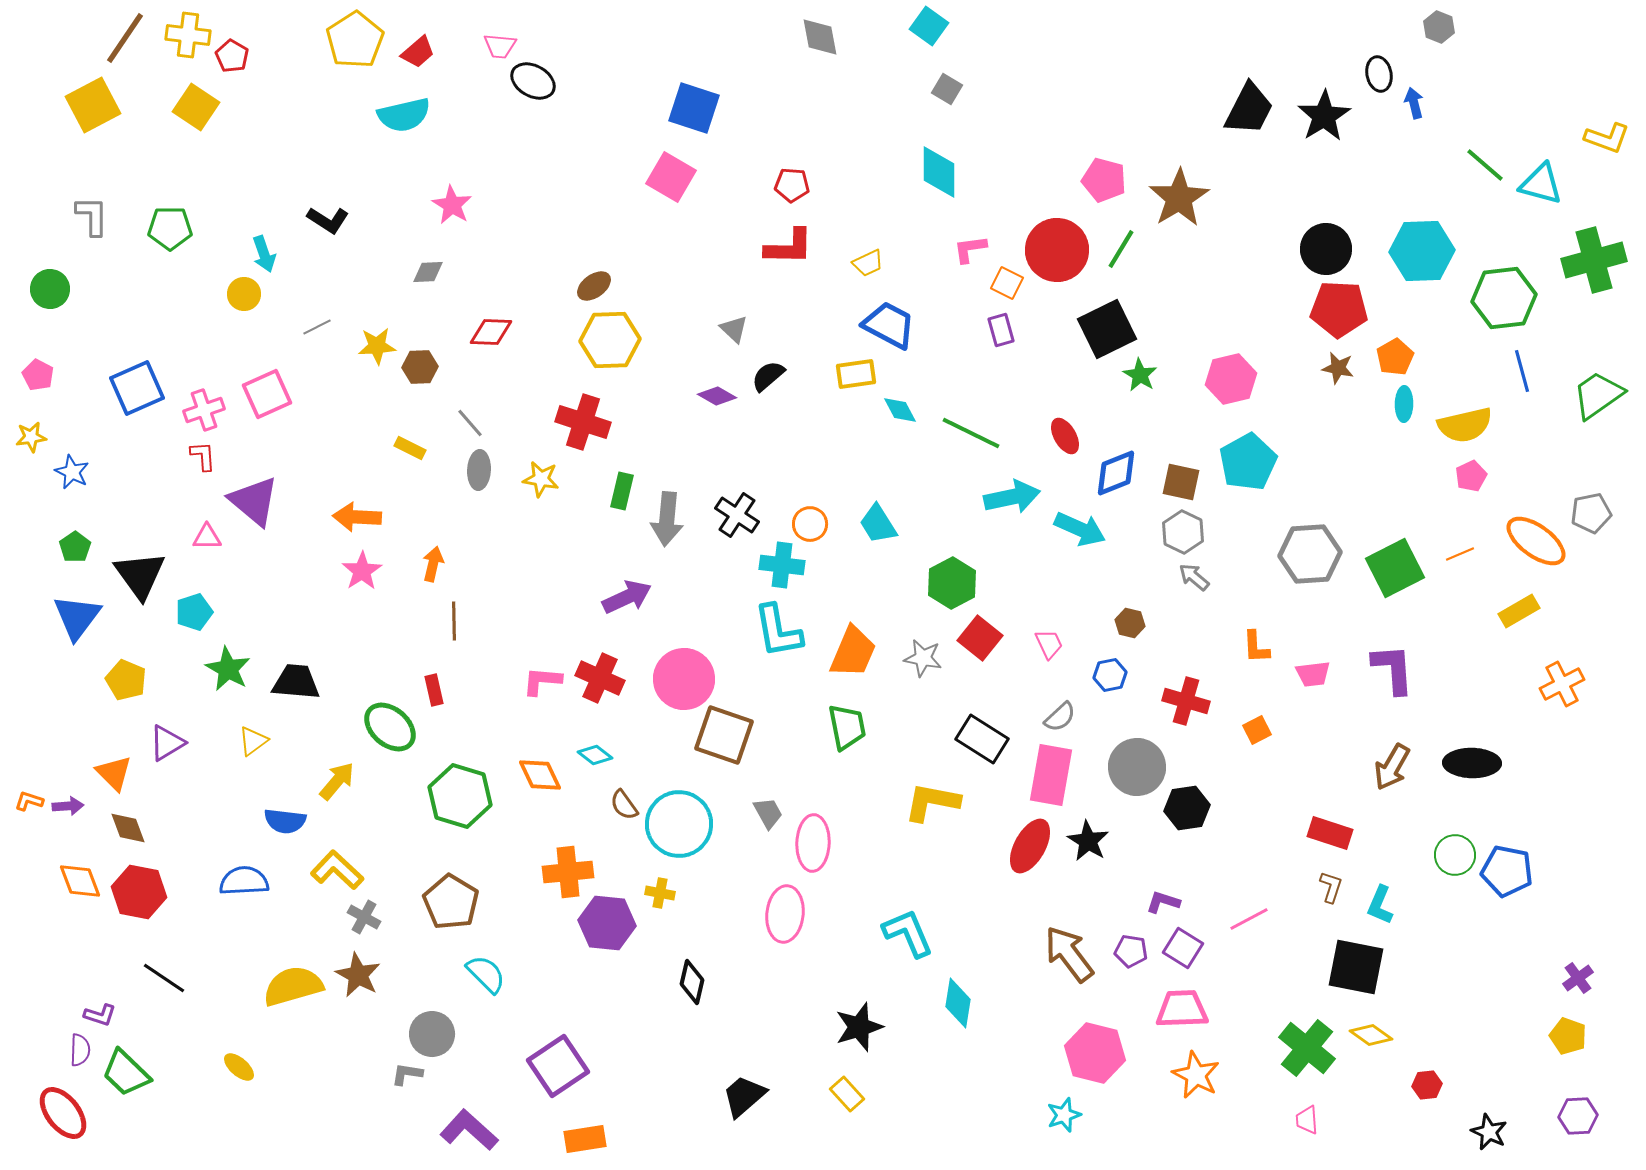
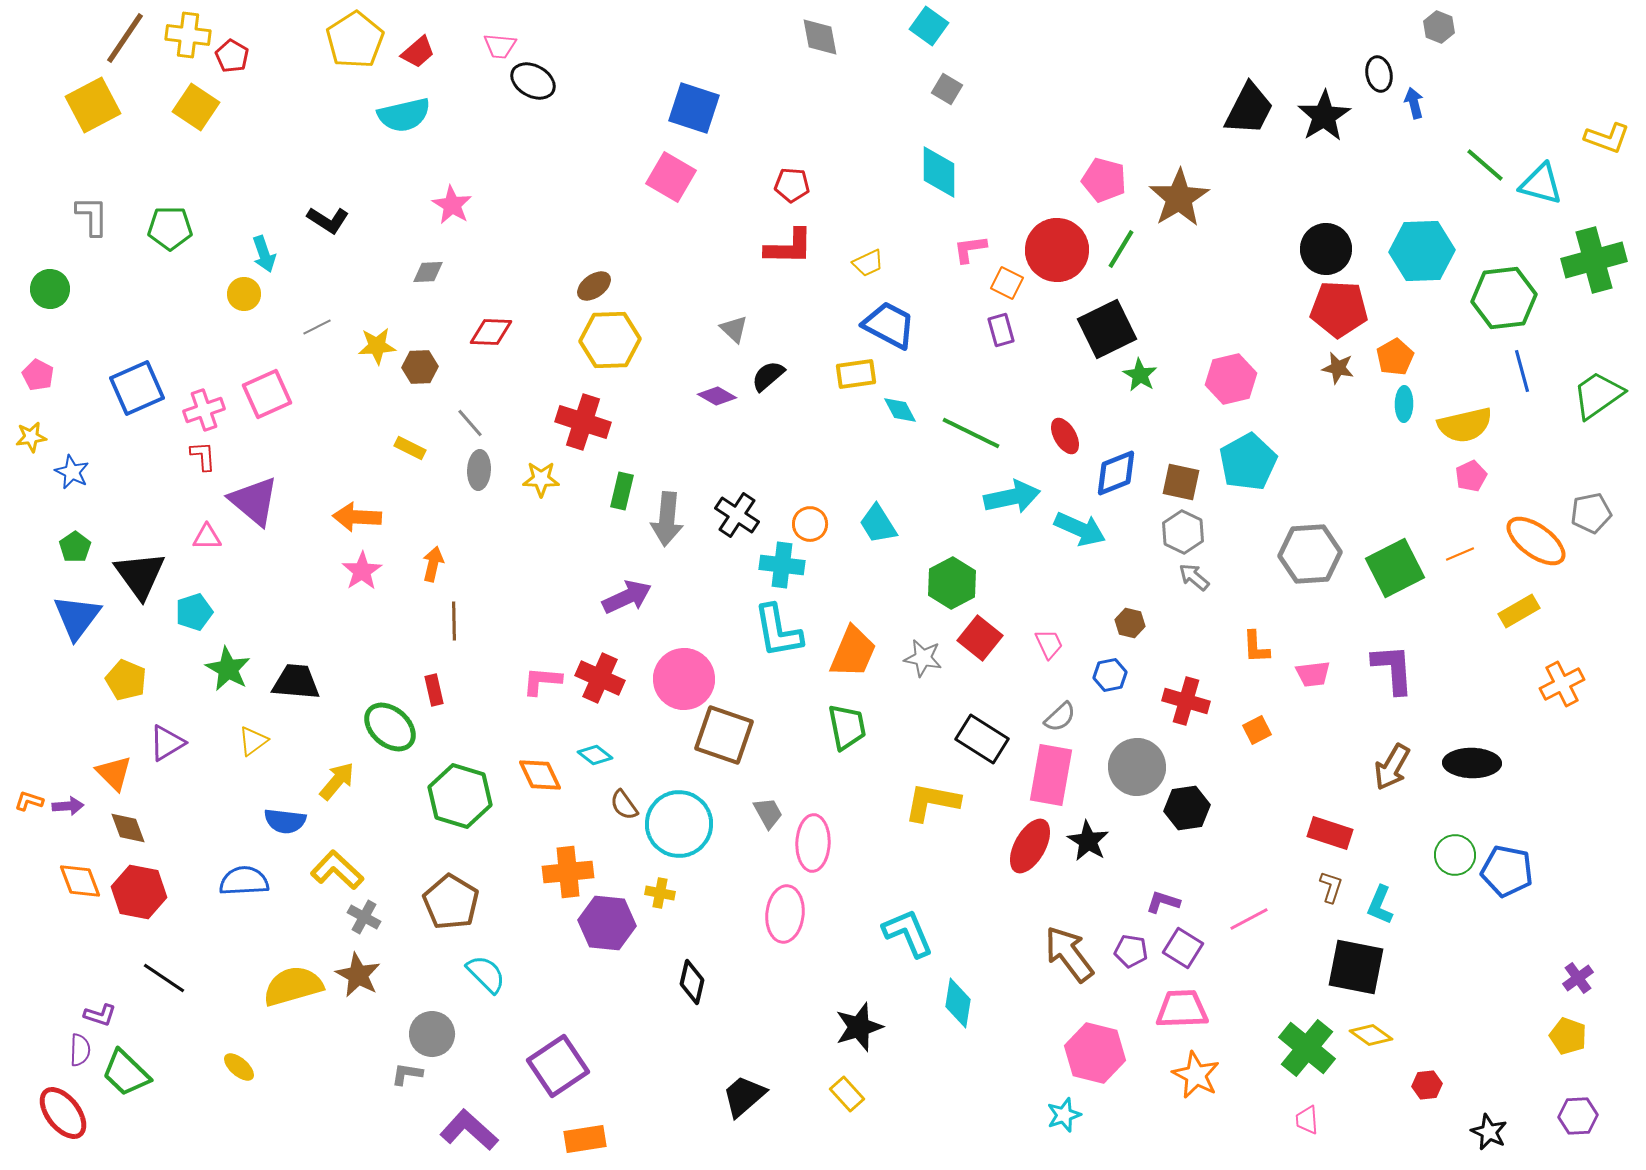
yellow star at (541, 479): rotated 9 degrees counterclockwise
